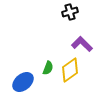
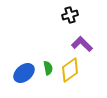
black cross: moved 3 px down
green semicircle: rotated 32 degrees counterclockwise
blue ellipse: moved 1 px right, 9 px up
